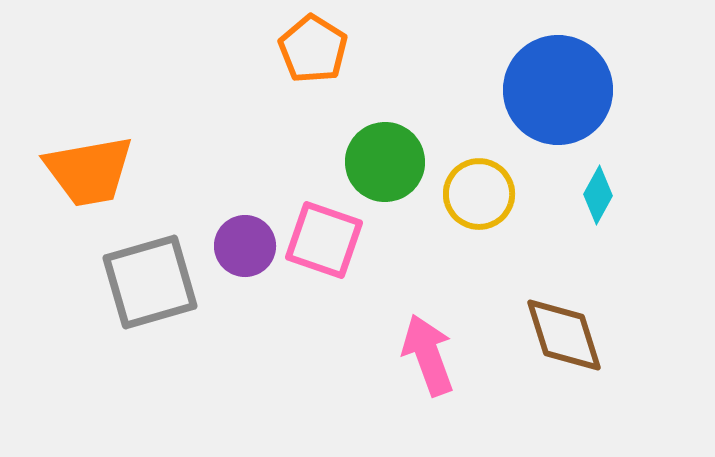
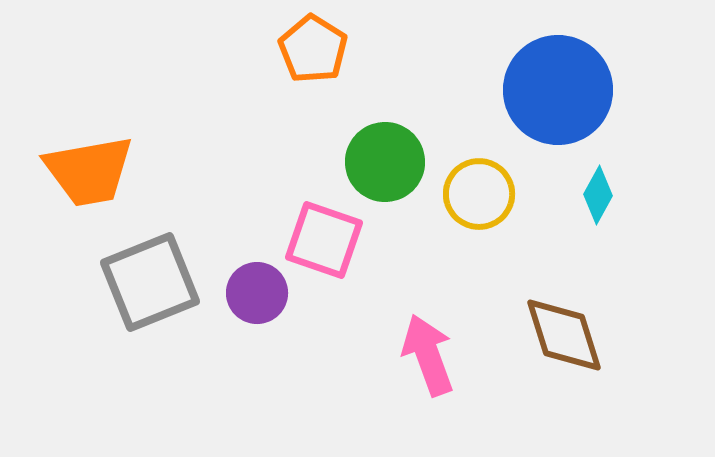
purple circle: moved 12 px right, 47 px down
gray square: rotated 6 degrees counterclockwise
